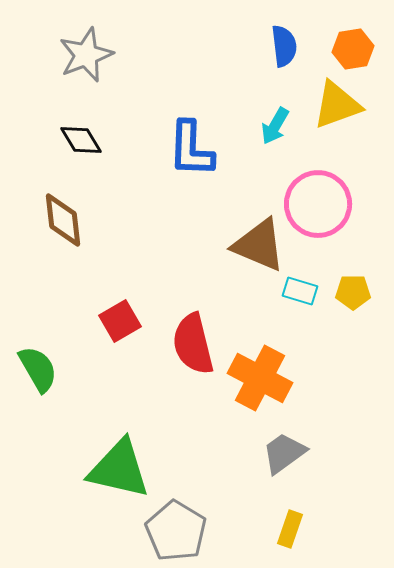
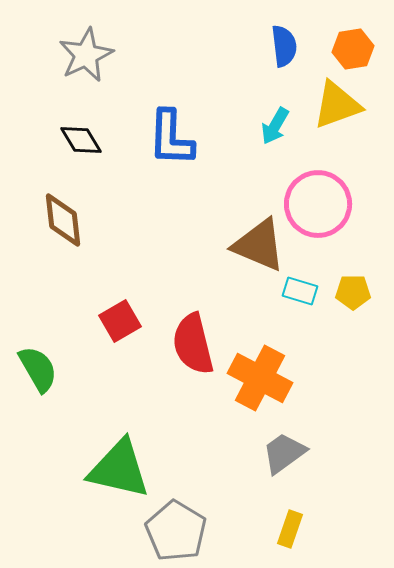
gray star: rotated 4 degrees counterclockwise
blue L-shape: moved 20 px left, 11 px up
